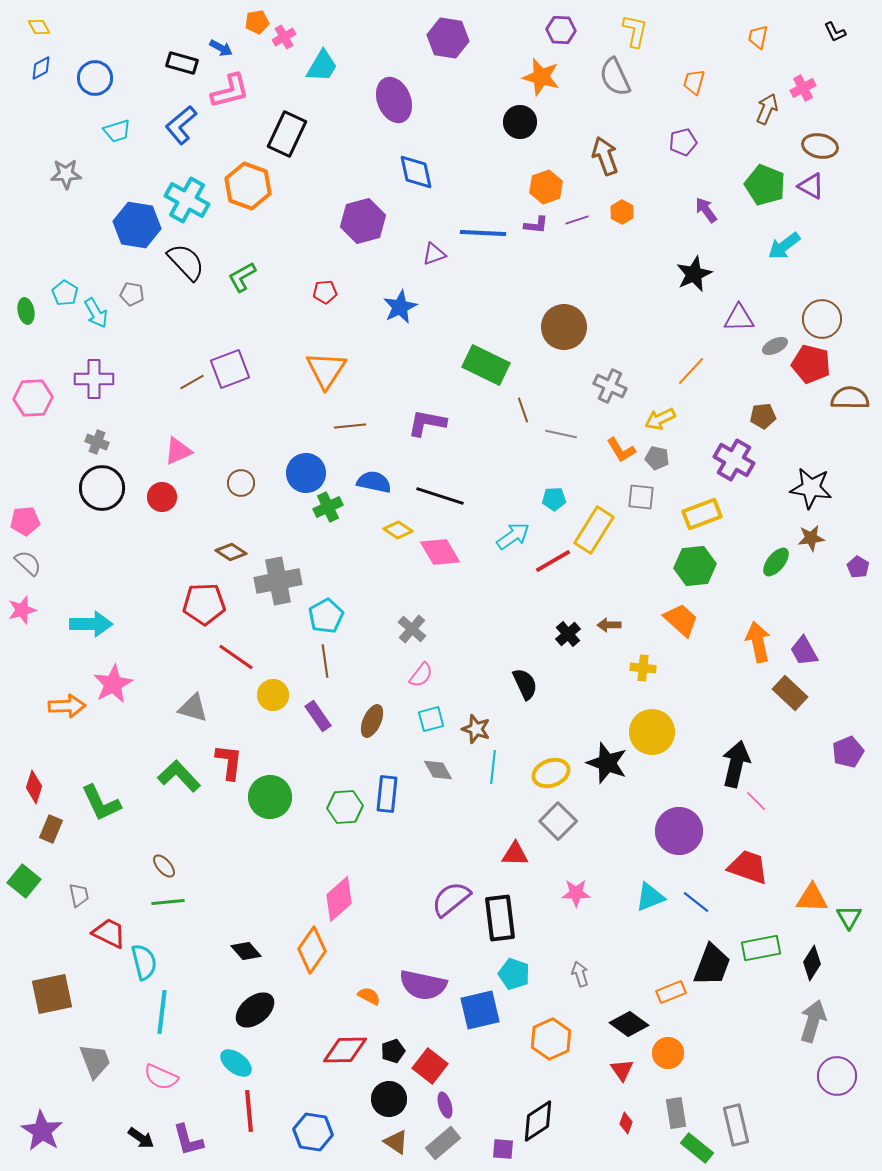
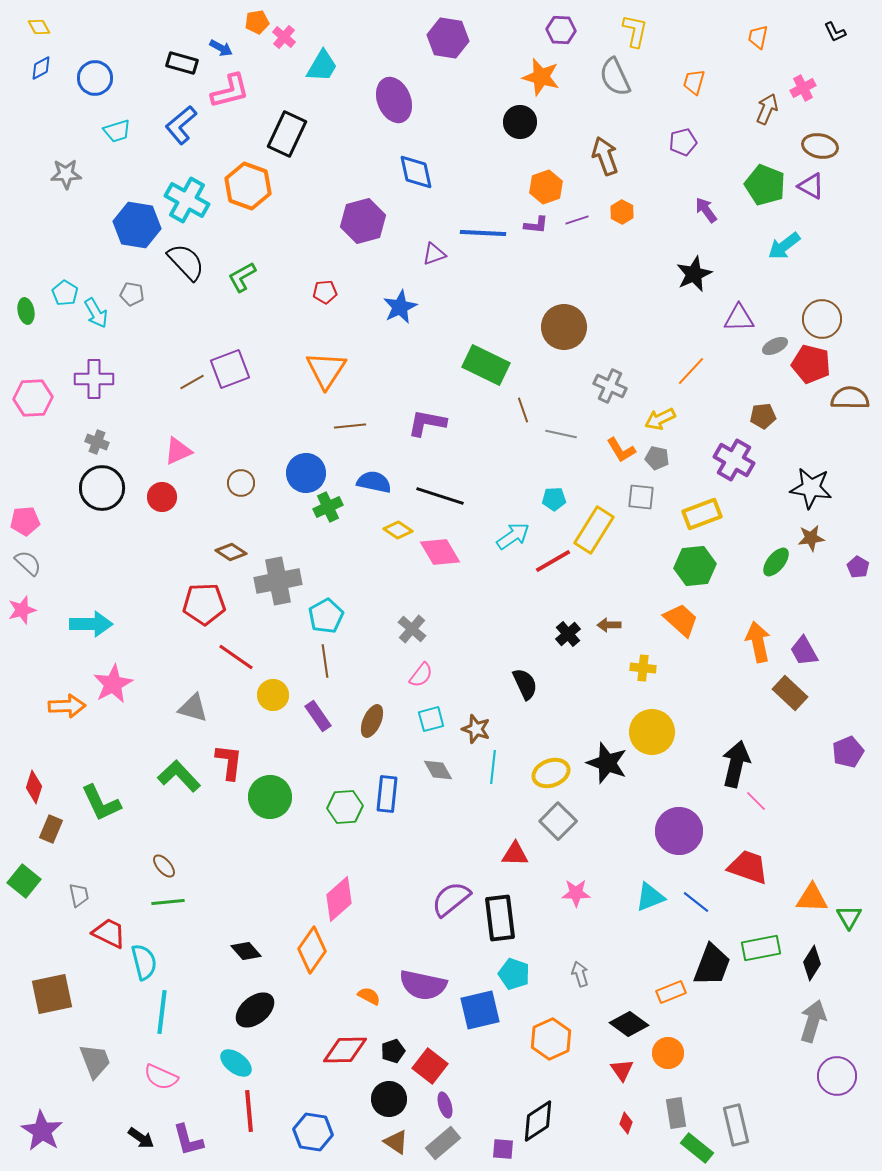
pink cross at (284, 37): rotated 20 degrees counterclockwise
